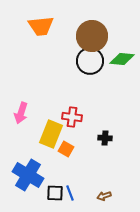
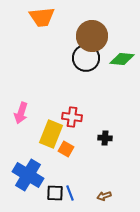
orange trapezoid: moved 1 px right, 9 px up
black circle: moved 4 px left, 3 px up
